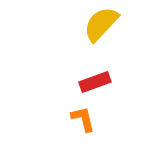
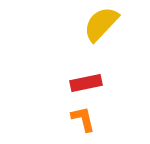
red rectangle: moved 9 px left, 1 px down; rotated 8 degrees clockwise
